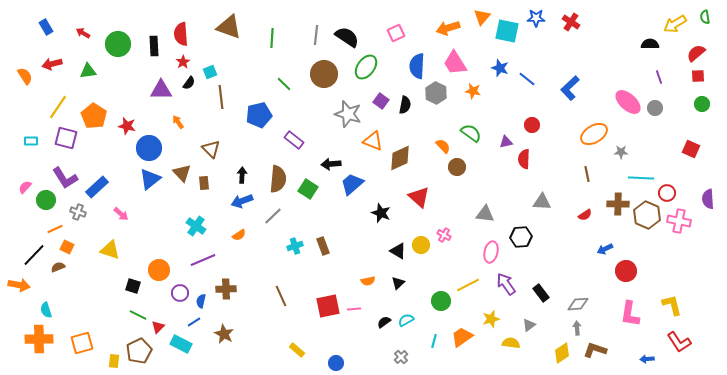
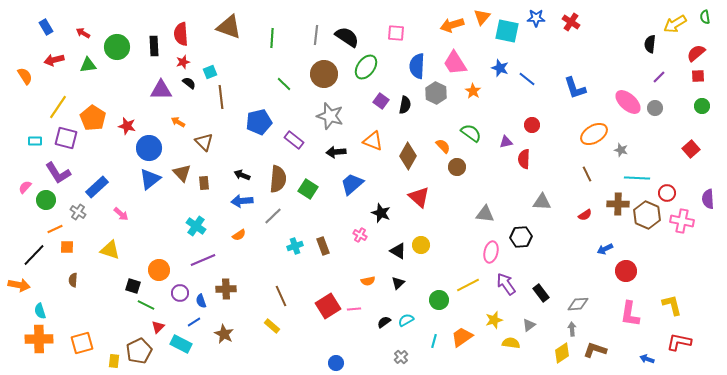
orange arrow at (448, 28): moved 4 px right, 3 px up
pink square at (396, 33): rotated 30 degrees clockwise
green circle at (118, 44): moved 1 px left, 3 px down
black semicircle at (650, 44): rotated 84 degrees counterclockwise
red star at (183, 62): rotated 16 degrees clockwise
red arrow at (52, 64): moved 2 px right, 4 px up
green triangle at (88, 71): moved 6 px up
purple line at (659, 77): rotated 64 degrees clockwise
black semicircle at (189, 83): rotated 88 degrees counterclockwise
blue L-shape at (570, 88): moved 5 px right; rotated 65 degrees counterclockwise
orange star at (473, 91): rotated 21 degrees clockwise
green circle at (702, 104): moved 2 px down
gray star at (348, 114): moved 18 px left, 2 px down
blue pentagon at (259, 115): moved 7 px down
orange pentagon at (94, 116): moved 1 px left, 2 px down
orange arrow at (178, 122): rotated 24 degrees counterclockwise
cyan rectangle at (31, 141): moved 4 px right
brown triangle at (211, 149): moved 7 px left, 7 px up
red square at (691, 149): rotated 24 degrees clockwise
gray star at (621, 152): moved 2 px up; rotated 16 degrees clockwise
brown diamond at (400, 158): moved 8 px right, 2 px up; rotated 36 degrees counterclockwise
black arrow at (331, 164): moved 5 px right, 12 px up
brown line at (587, 174): rotated 14 degrees counterclockwise
black arrow at (242, 175): rotated 70 degrees counterclockwise
purple L-shape at (65, 178): moved 7 px left, 5 px up
cyan line at (641, 178): moved 4 px left
blue arrow at (242, 201): rotated 15 degrees clockwise
gray cross at (78, 212): rotated 14 degrees clockwise
pink cross at (679, 221): moved 3 px right
pink cross at (444, 235): moved 84 px left
orange square at (67, 247): rotated 24 degrees counterclockwise
brown semicircle at (58, 267): moved 15 px right, 13 px down; rotated 64 degrees counterclockwise
blue semicircle at (201, 301): rotated 32 degrees counterclockwise
green circle at (441, 301): moved 2 px left, 1 px up
red square at (328, 306): rotated 20 degrees counterclockwise
cyan semicircle at (46, 310): moved 6 px left, 1 px down
green line at (138, 315): moved 8 px right, 10 px up
yellow star at (491, 319): moved 3 px right, 1 px down
gray arrow at (577, 328): moved 5 px left, 1 px down
red L-shape at (679, 342): rotated 135 degrees clockwise
yellow rectangle at (297, 350): moved 25 px left, 24 px up
blue arrow at (647, 359): rotated 24 degrees clockwise
